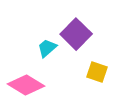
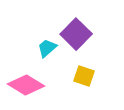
yellow square: moved 13 px left, 4 px down
